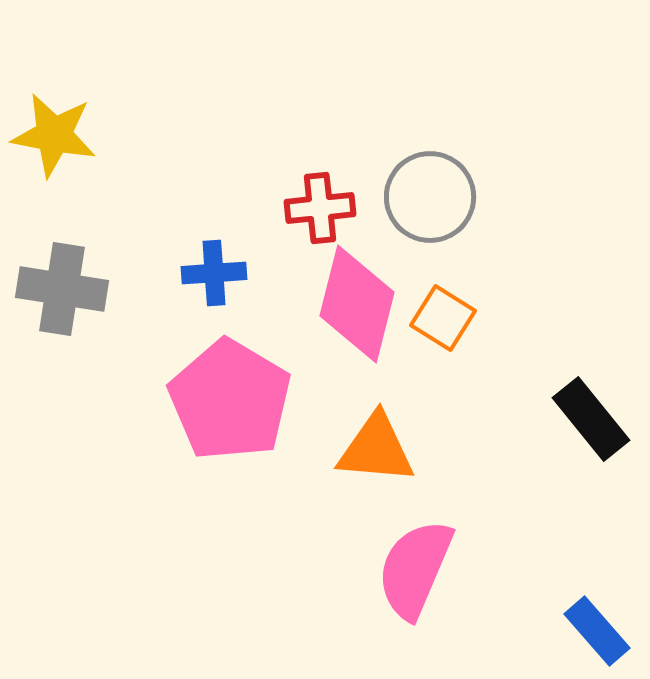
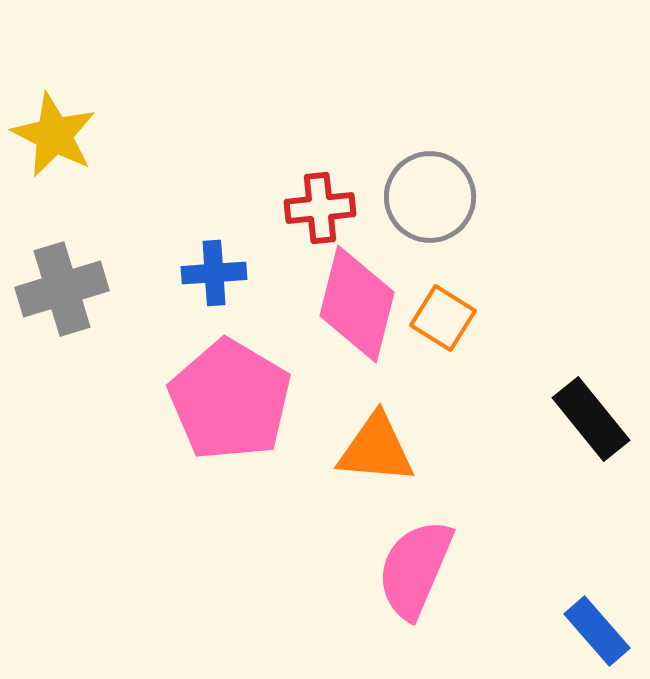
yellow star: rotated 16 degrees clockwise
gray cross: rotated 26 degrees counterclockwise
